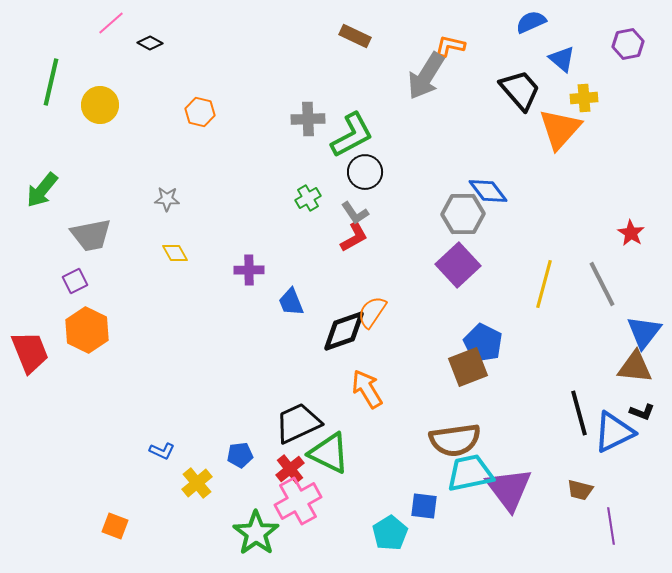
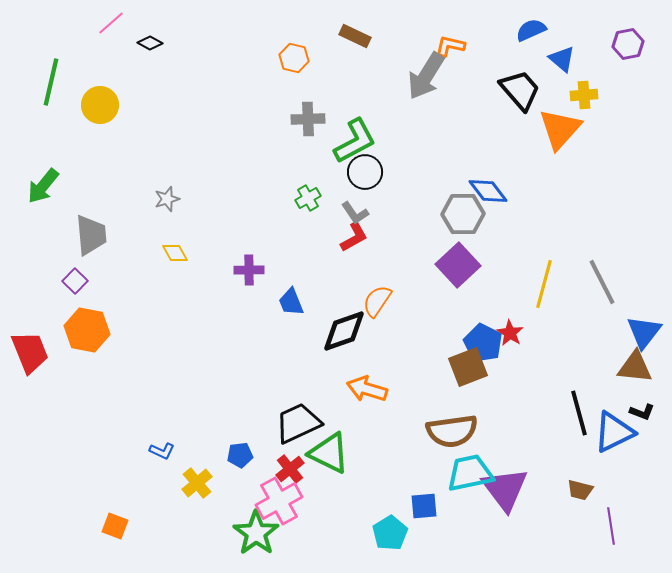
blue semicircle at (531, 22): moved 8 px down
yellow cross at (584, 98): moved 3 px up
orange hexagon at (200, 112): moved 94 px right, 54 px up
green L-shape at (352, 135): moved 3 px right, 6 px down
green arrow at (42, 190): moved 1 px right, 4 px up
gray star at (167, 199): rotated 20 degrees counterclockwise
red star at (631, 233): moved 121 px left, 100 px down
gray trapezoid at (91, 235): rotated 84 degrees counterclockwise
purple square at (75, 281): rotated 20 degrees counterclockwise
gray line at (602, 284): moved 2 px up
orange semicircle at (372, 312): moved 5 px right, 11 px up
orange hexagon at (87, 330): rotated 15 degrees counterclockwise
orange arrow at (367, 389): rotated 42 degrees counterclockwise
brown semicircle at (455, 440): moved 3 px left, 9 px up
purple triangle at (509, 489): moved 4 px left
pink cross at (298, 501): moved 19 px left
blue square at (424, 506): rotated 12 degrees counterclockwise
